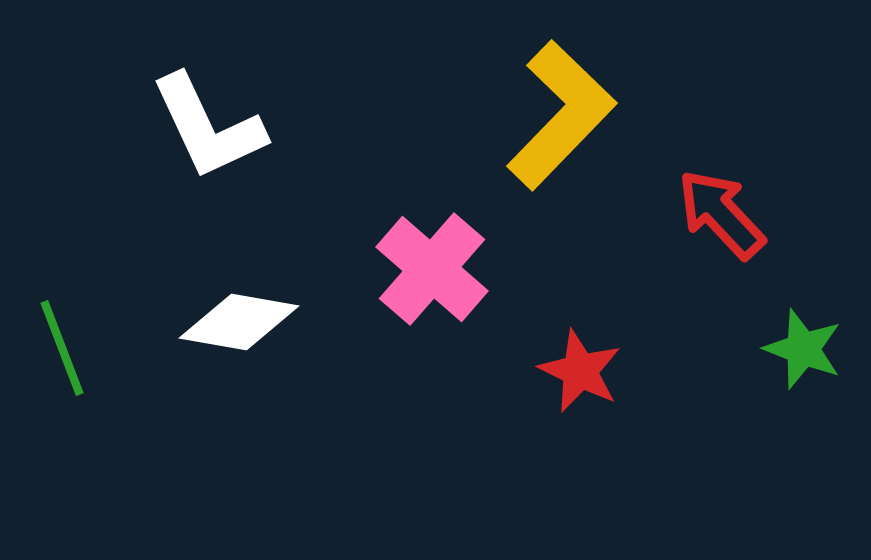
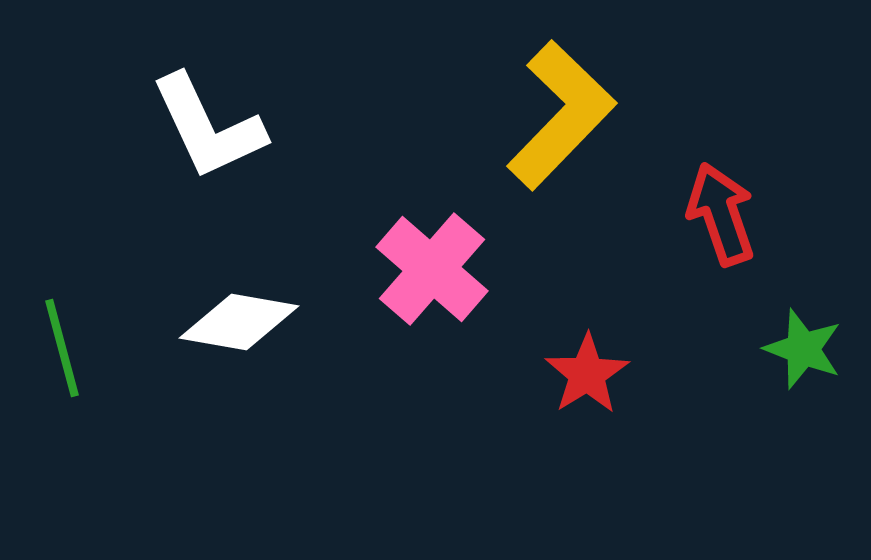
red arrow: rotated 24 degrees clockwise
green line: rotated 6 degrees clockwise
red star: moved 7 px right, 3 px down; rotated 14 degrees clockwise
